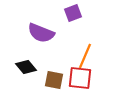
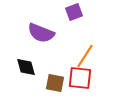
purple square: moved 1 px right, 1 px up
orange line: rotated 10 degrees clockwise
black diamond: rotated 25 degrees clockwise
brown square: moved 1 px right, 3 px down
